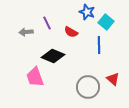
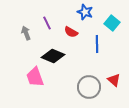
blue star: moved 2 px left
cyan square: moved 6 px right, 1 px down
gray arrow: moved 1 px down; rotated 72 degrees clockwise
blue line: moved 2 px left, 1 px up
red triangle: moved 1 px right, 1 px down
gray circle: moved 1 px right
